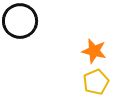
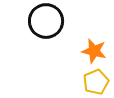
black circle: moved 26 px right
